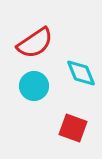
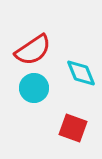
red semicircle: moved 2 px left, 7 px down
cyan circle: moved 2 px down
